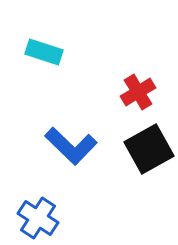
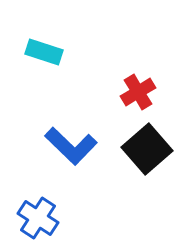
black square: moved 2 px left; rotated 12 degrees counterclockwise
